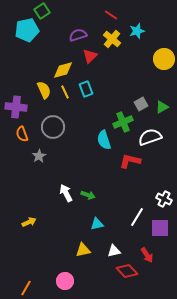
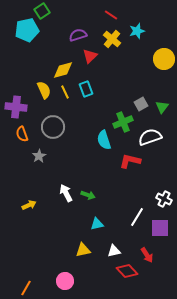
green triangle: rotated 24 degrees counterclockwise
yellow arrow: moved 17 px up
